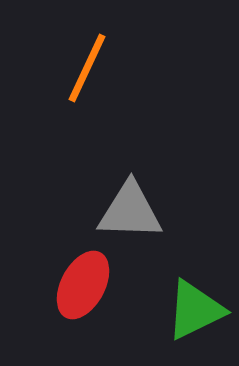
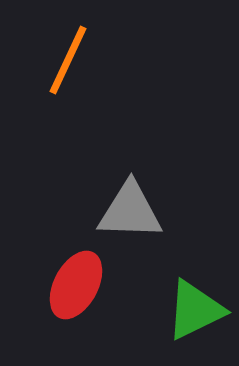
orange line: moved 19 px left, 8 px up
red ellipse: moved 7 px left
